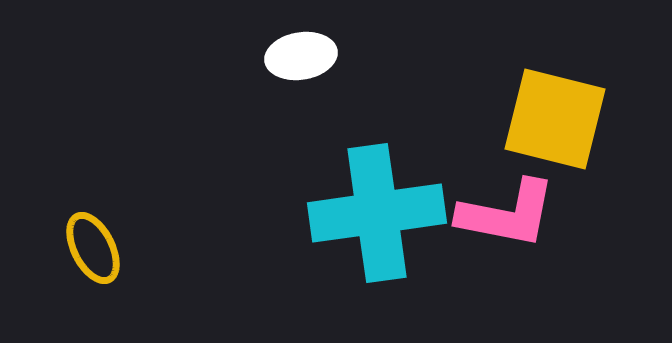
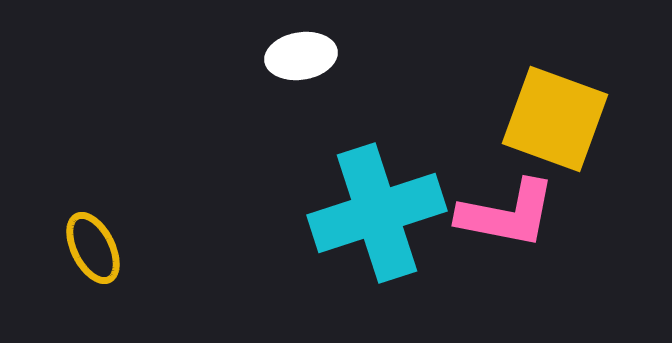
yellow square: rotated 6 degrees clockwise
cyan cross: rotated 10 degrees counterclockwise
